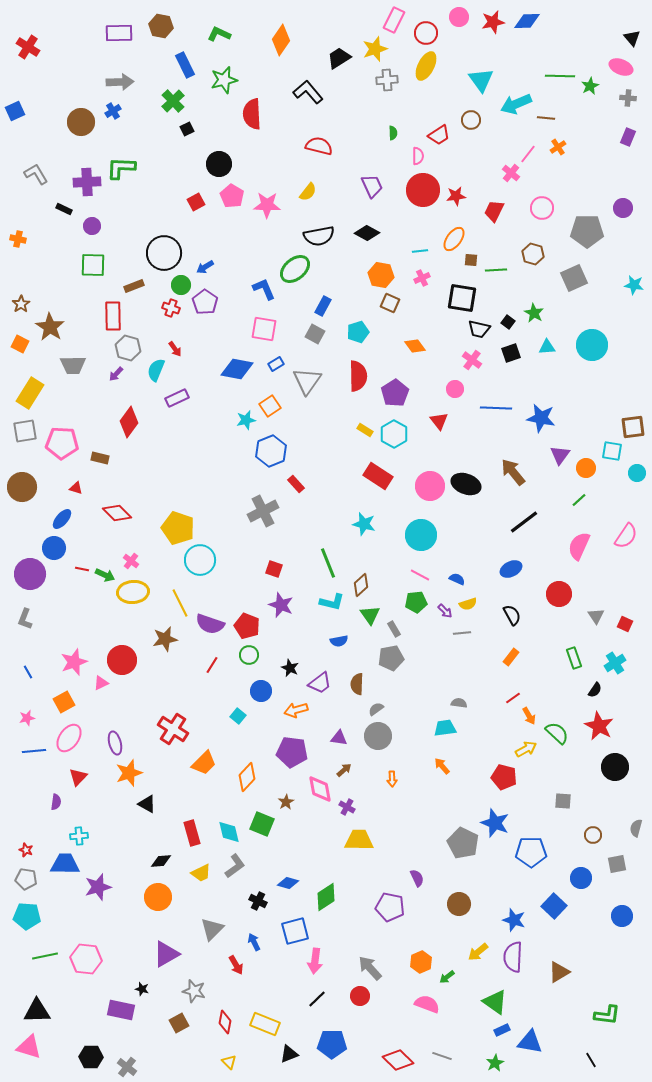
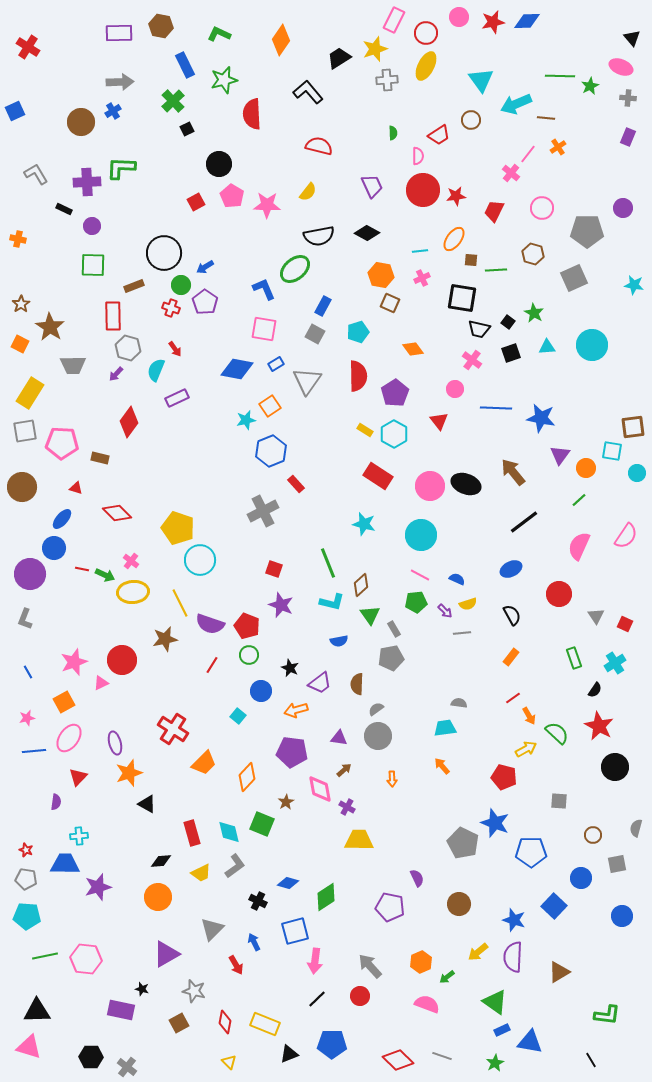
orange diamond at (415, 346): moved 2 px left, 3 px down
gray square at (563, 801): moved 4 px left
gray arrow at (370, 968): moved 2 px up
